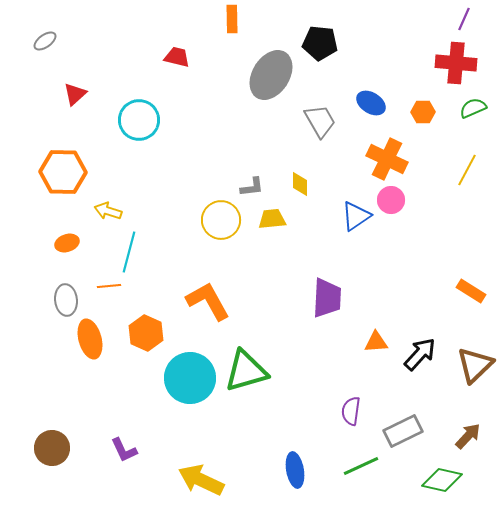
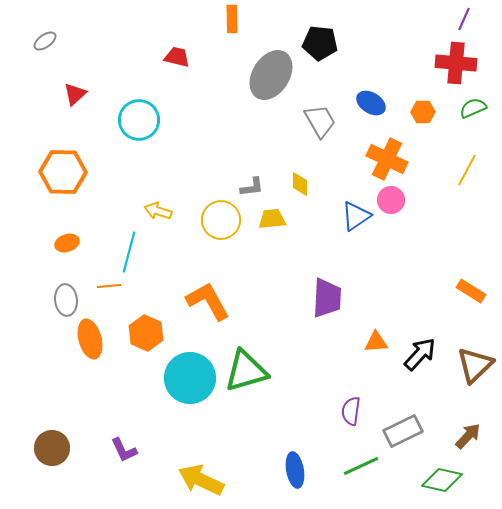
yellow arrow at (108, 211): moved 50 px right
